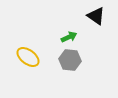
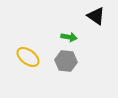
green arrow: rotated 35 degrees clockwise
gray hexagon: moved 4 px left, 1 px down
